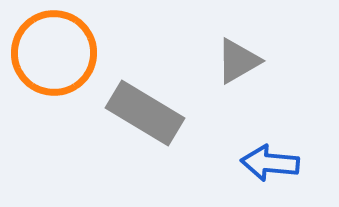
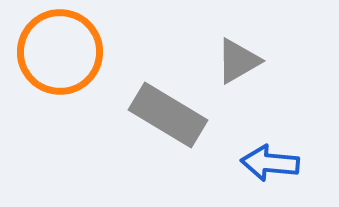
orange circle: moved 6 px right, 1 px up
gray rectangle: moved 23 px right, 2 px down
